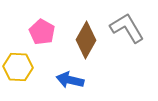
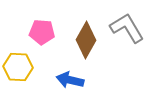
pink pentagon: rotated 25 degrees counterclockwise
